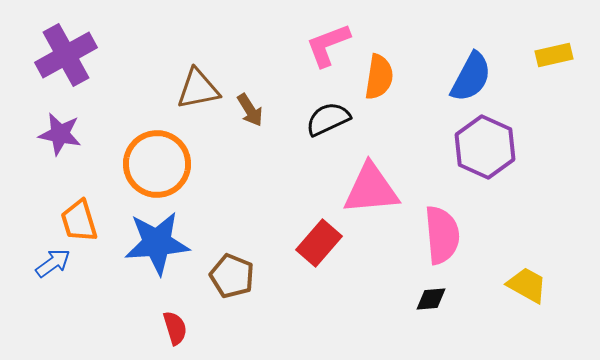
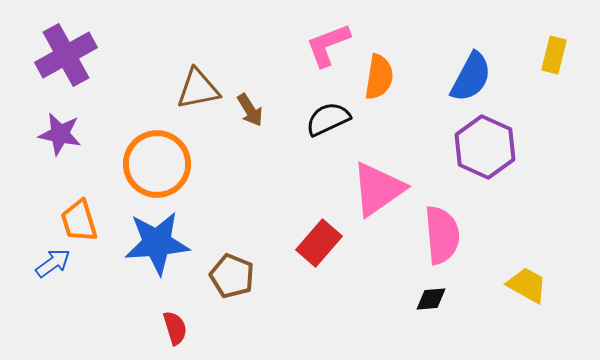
yellow rectangle: rotated 63 degrees counterclockwise
pink triangle: moved 7 px right; rotated 30 degrees counterclockwise
